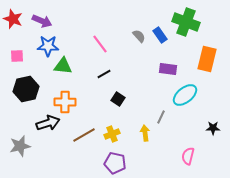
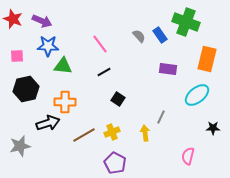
black line: moved 2 px up
cyan ellipse: moved 12 px right
yellow cross: moved 2 px up
purple pentagon: rotated 15 degrees clockwise
